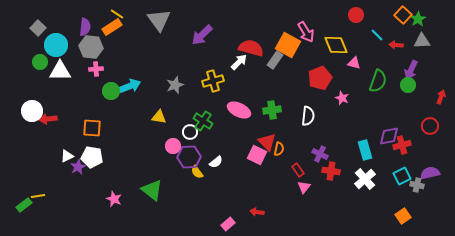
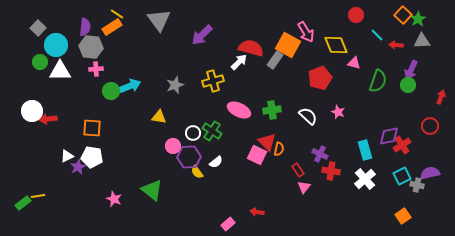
pink star at (342, 98): moved 4 px left, 14 px down
white semicircle at (308, 116): rotated 54 degrees counterclockwise
green cross at (203, 121): moved 9 px right, 10 px down
white circle at (190, 132): moved 3 px right, 1 px down
red cross at (402, 145): rotated 18 degrees counterclockwise
green rectangle at (24, 205): moved 1 px left, 2 px up
